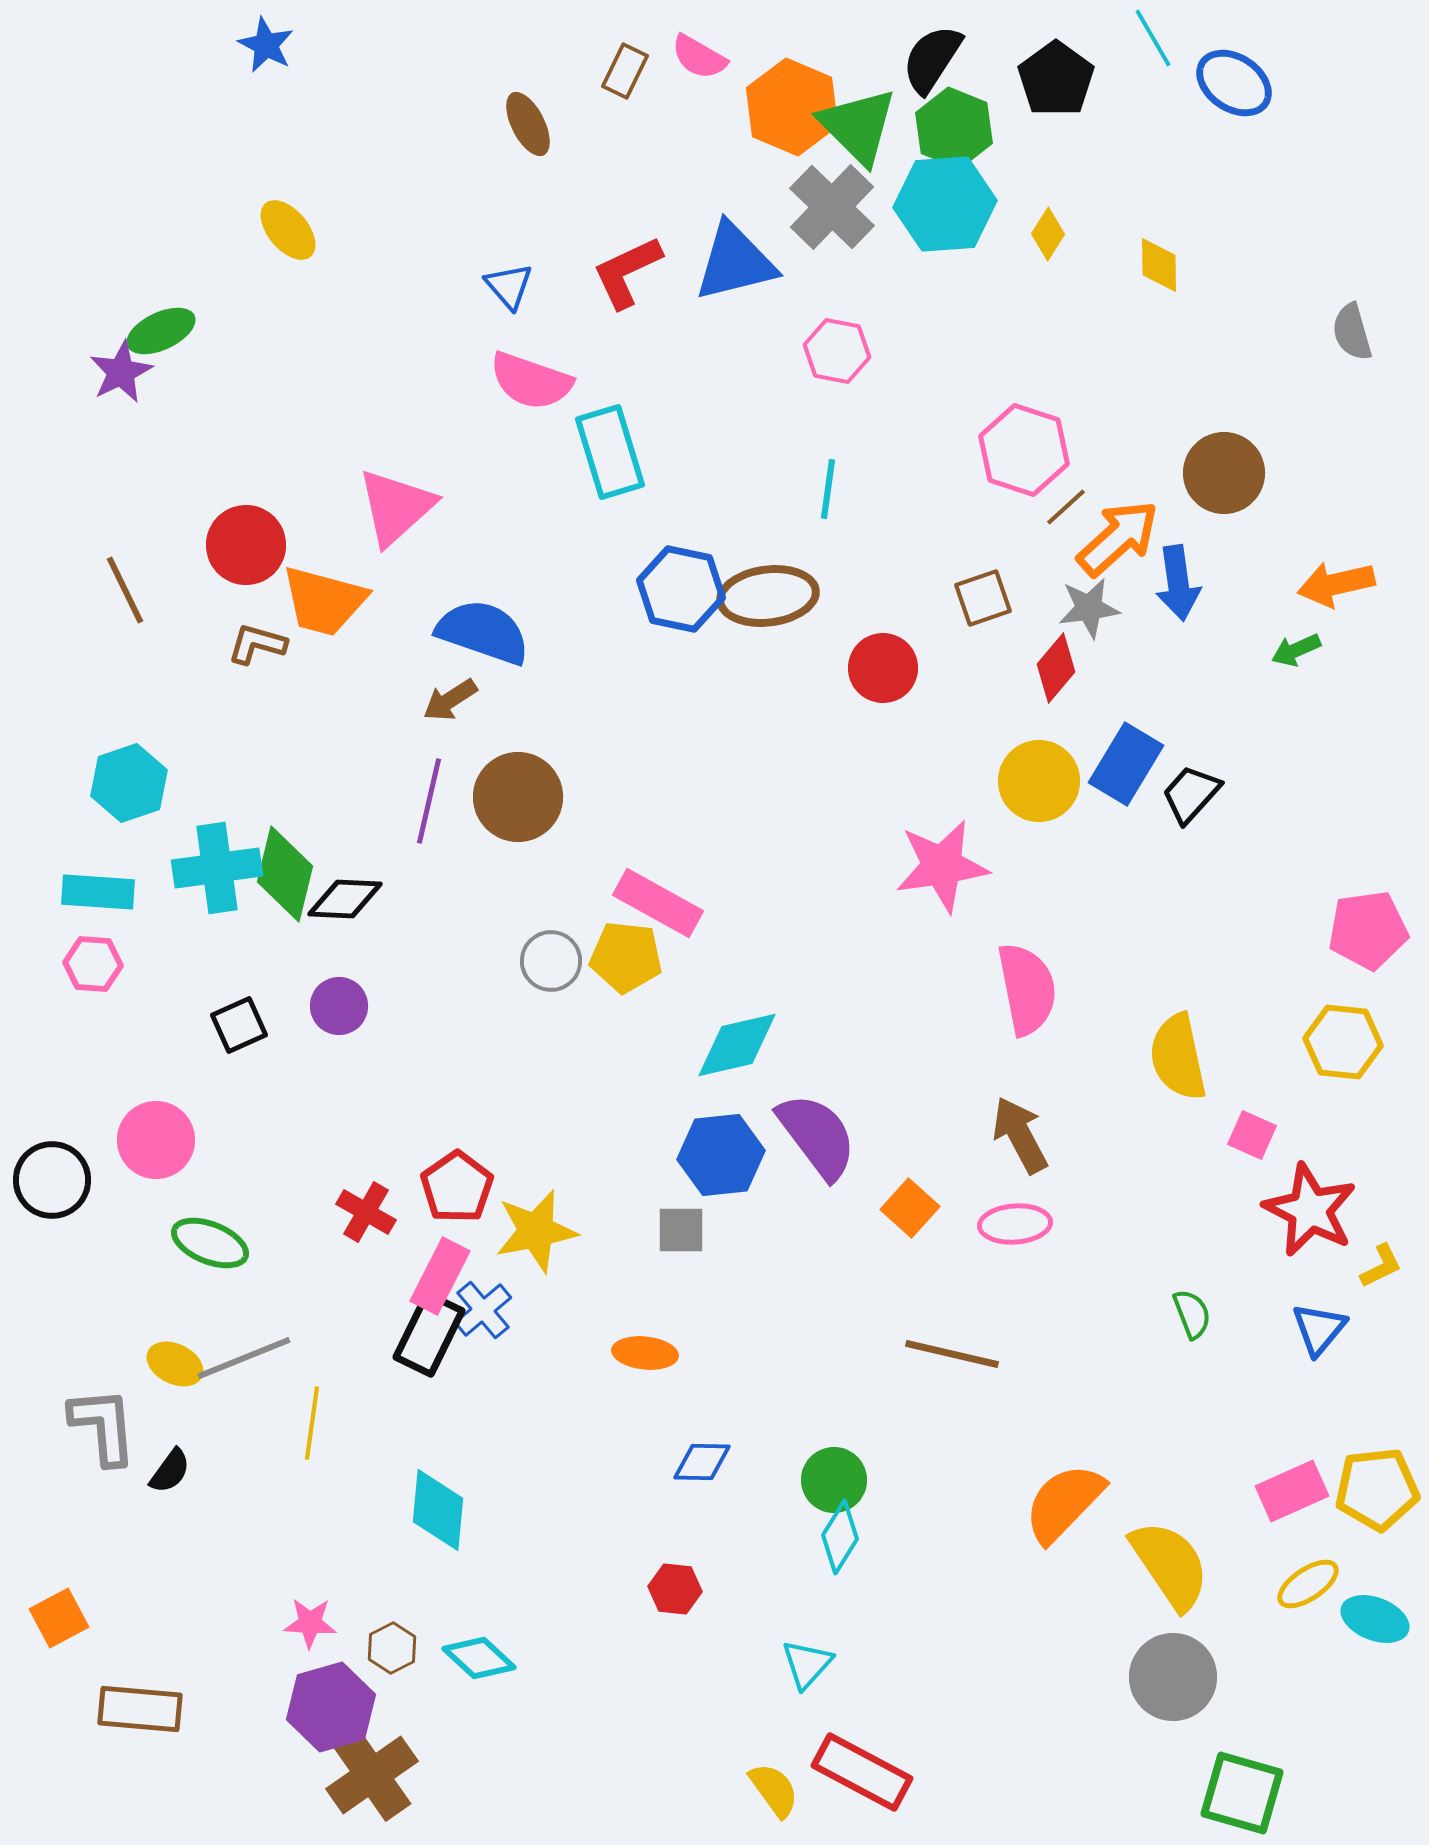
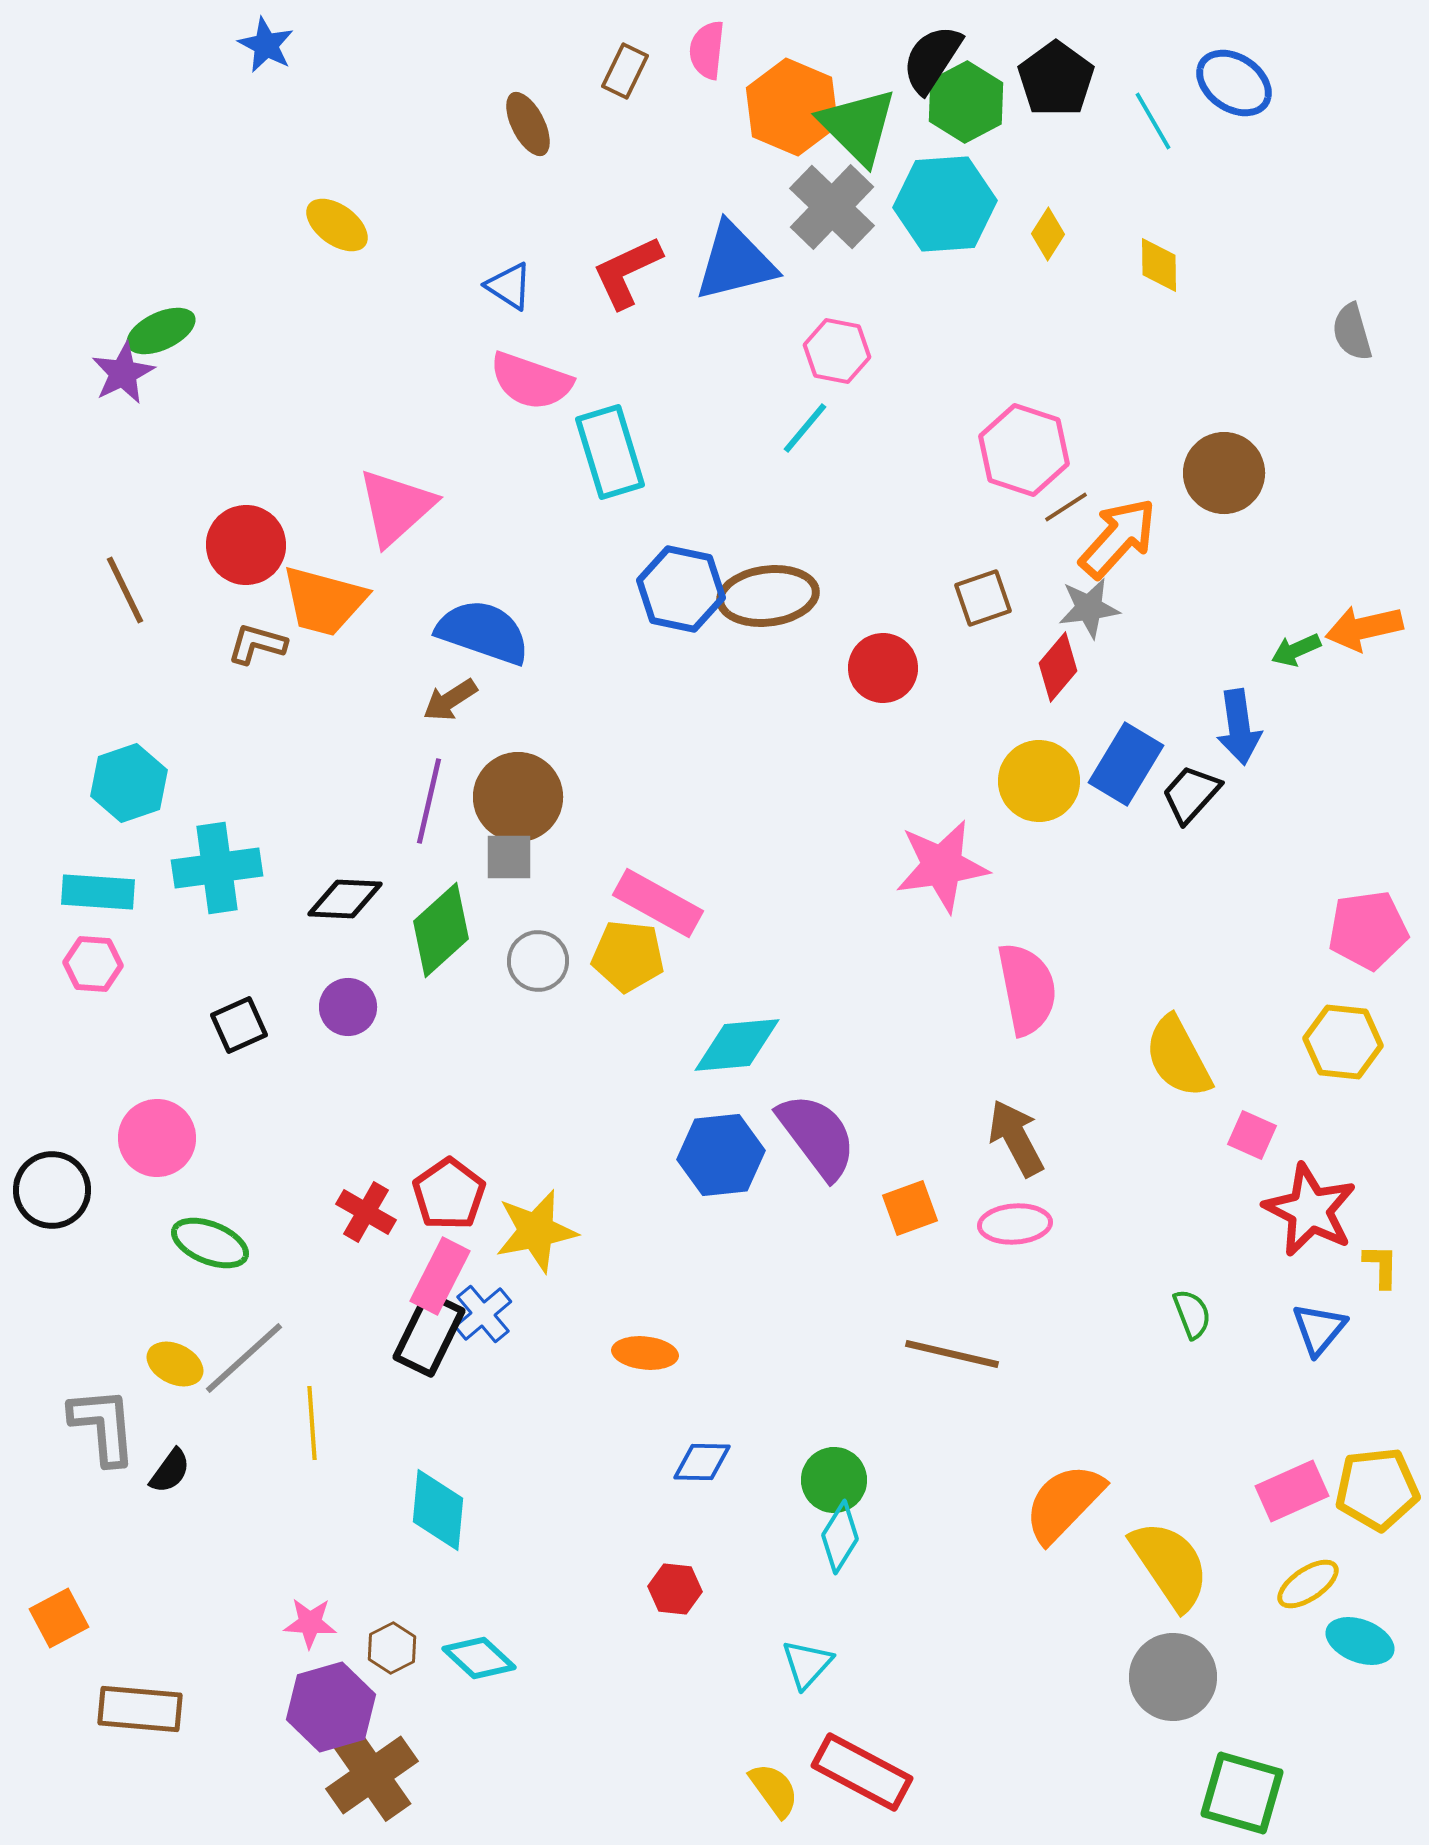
cyan line at (1153, 38): moved 83 px down
pink semicircle at (699, 57): moved 8 px right, 7 px up; rotated 66 degrees clockwise
green hexagon at (954, 128): moved 12 px right, 26 px up; rotated 10 degrees clockwise
yellow ellipse at (288, 230): moved 49 px right, 5 px up; rotated 14 degrees counterclockwise
blue triangle at (509, 286): rotated 16 degrees counterclockwise
purple star at (121, 372): moved 2 px right, 1 px down
cyan line at (828, 489): moved 23 px left, 61 px up; rotated 32 degrees clockwise
brown line at (1066, 507): rotated 9 degrees clockwise
orange arrow at (1118, 538): rotated 6 degrees counterclockwise
blue arrow at (1178, 583): moved 61 px right, 144 px down
orange arrow at (1336, 584): moved 28 px right, 44 px down
red diamond at (1056, 668): moved 2 px right, 1 px up
green diamond at (285, 874): moved 156 px right, 56 px down; rotated 34 degrees clockwise
yellow pentagon at (626, 957): moved 2 px right, 1 px up
gray circle at (551, 961): moved 13 px left
purple circle at (339, 1006): moved 9 px right, 1 px down
cyan diamond at (737, 1045): rotated 8 degrees clockwise
yellow semicircle at (1178, 1057): rotated 16 degrees counterclockwise
brown arrow at (1020, 1135): moved 4 px left, 3 px down
pink circle at (156, 1140): moved 1 px right, 2 px up
black circle at (52, 1180): moved 10 px down
red pentagon at (457, 1187): moved 8 px left, 7 px down
orange square at (910, 1208): rotated 28 degrees clockwise
gray square at (681, 1230): moved 172 px left, 373 px up
yellow L-shape at (1381, 1266): rotated 63 degrees counterclockwise
blue cross at (483, 1310): moved 4 px down
gray line at (244, 1358): rotated 20 degrees counterclockwise
yellow line at (312, 1423): rotated 12 degrees counterclockwise
cyan ellipse at (1375, 1619): moved 15 px left, 22 px down
